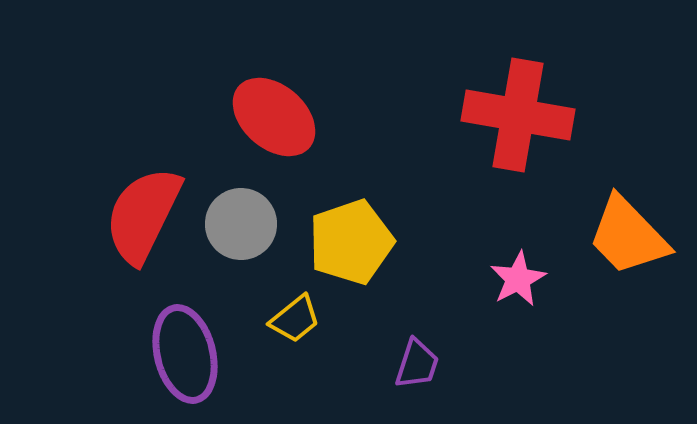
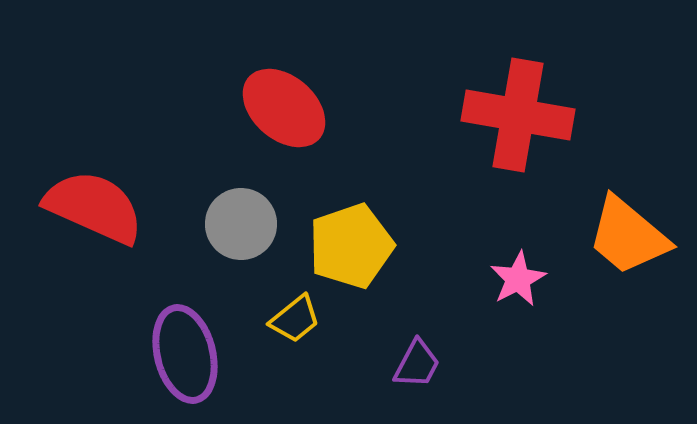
red ellipse: moved 10 px right, 9 px up
red semicircle: moved 49 px left, 8 px up; rotated 88 degrees clockwise
orange trapezoid: rotated 6 degrees counterclockwise
yellow pentagon: moved 4 px down
purple trapezoid: rotated 10 degrees clockwise
